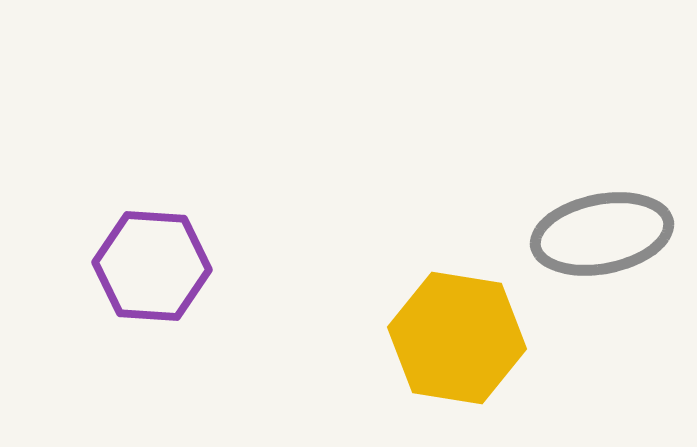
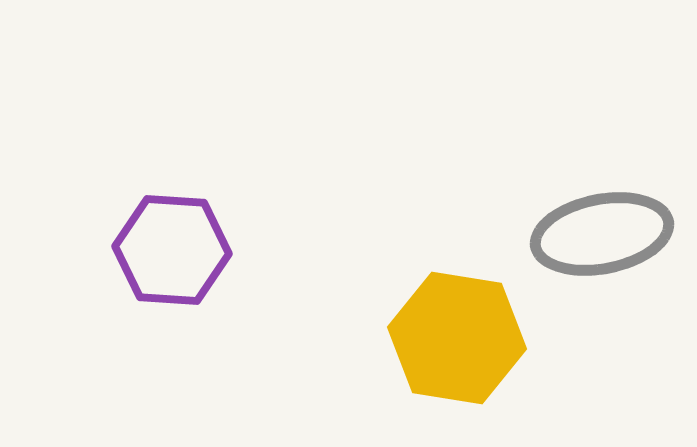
purple hexagon: moved 20 px right, 16 px up
